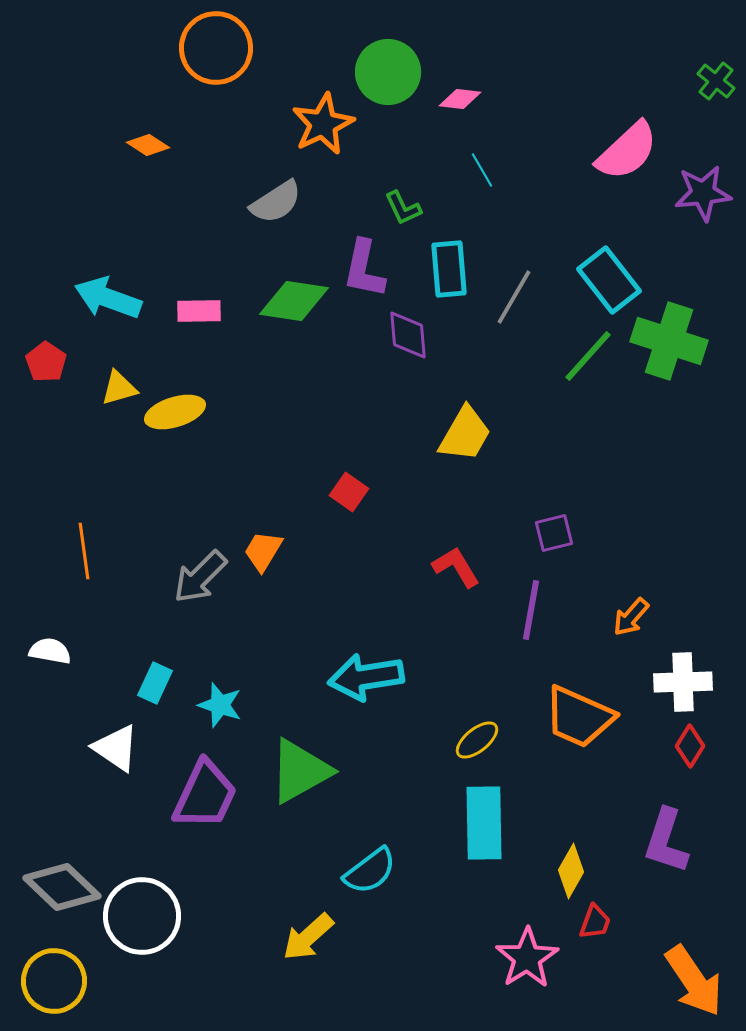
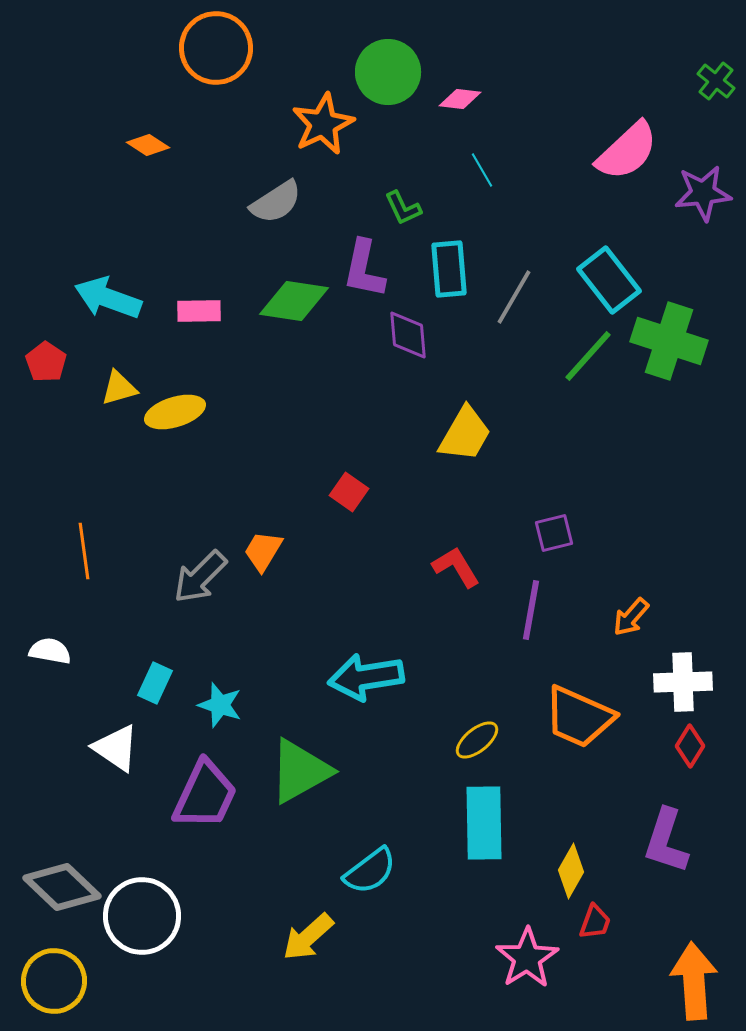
orange arrow at (694, 981): rotated 150 degrees counterclockwise
